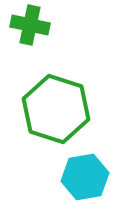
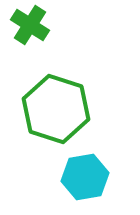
green cross: rotated 21 degrees clockwise
